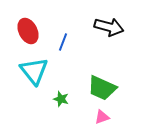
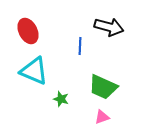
blue line: moved 17 px right, 4 px down; rotated 18 degrees counterclockwise
cyan triangle: rotated 28 degrees counterclockwise
green trapezoid: moved 1 px right, 1 px up
